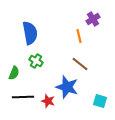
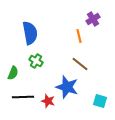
green semicircle: moved 1 px left
